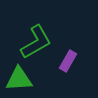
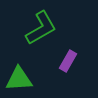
green L-shape: moved 5 px right, 14 px up
